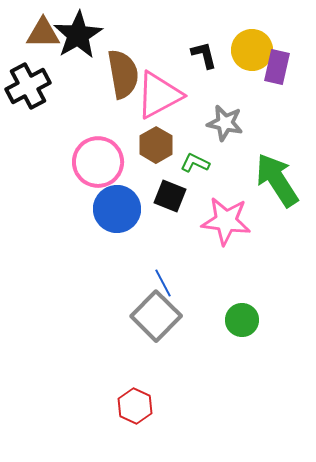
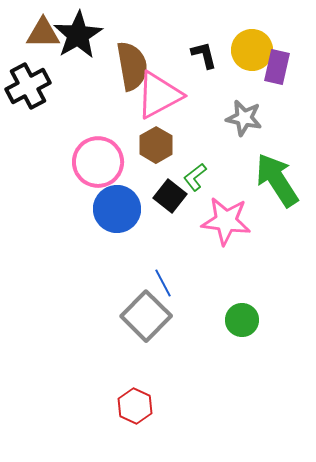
brown semicircle: moved 9 px right, 8 px up
gray star: moved 19 px right, 5 px up
green L-shape: moved 14 px down; rotated 64 degrees counterclockwise
black square: rotated 16 degrees clockwise
gray square: moved 10 px left
